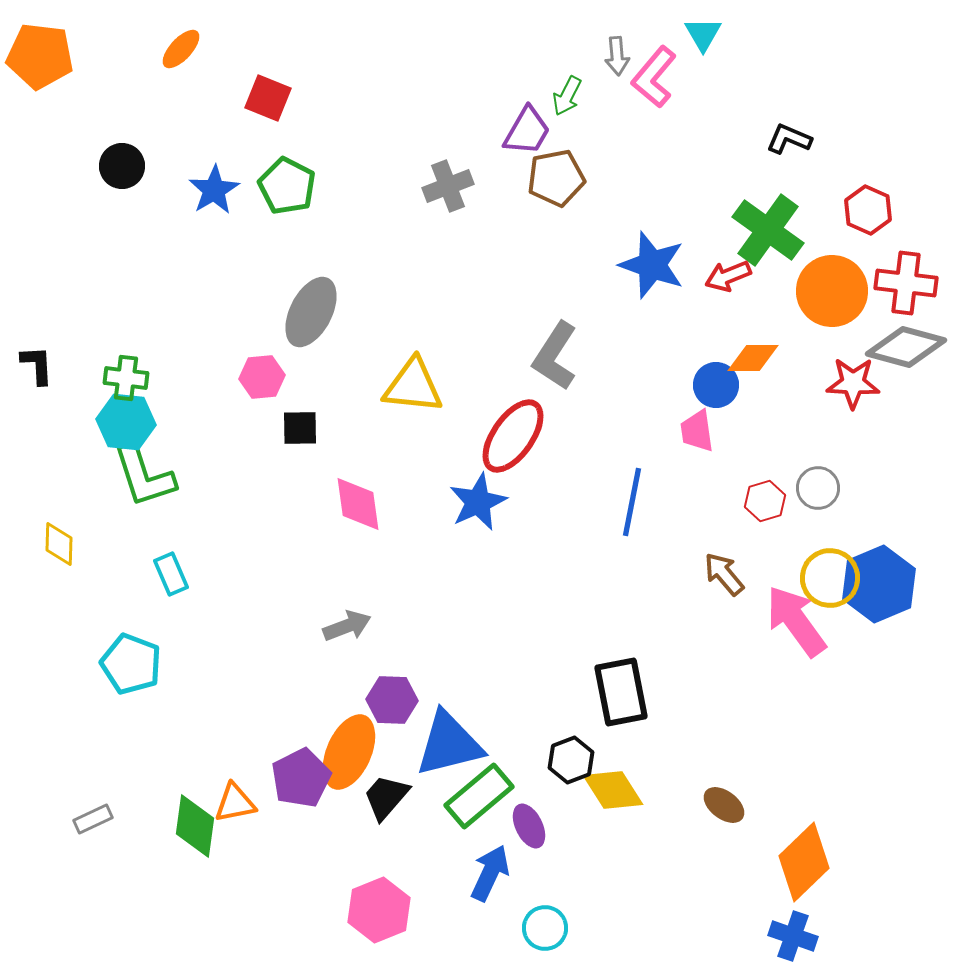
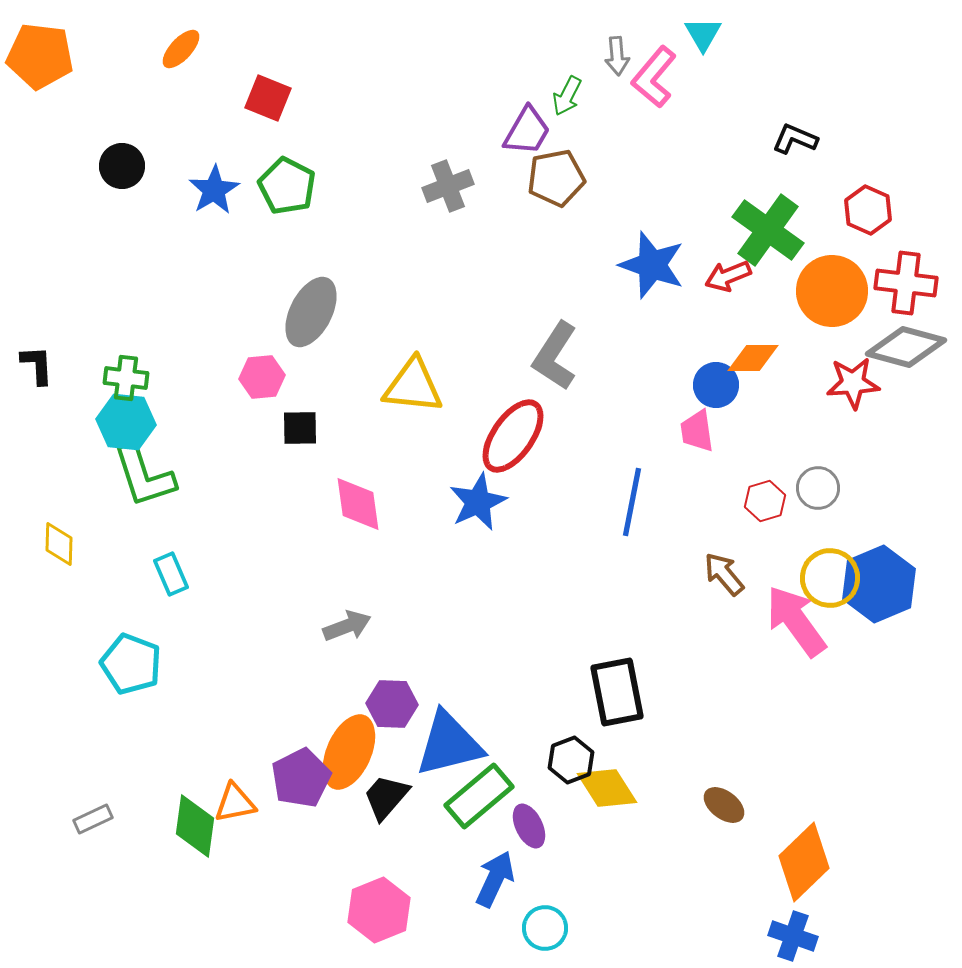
black L-shape at (789, 139): moved 6 px right
red star at (853, 383): rotated 6 degrees counterclockwise
black rectangle at (621, 692): moved 4 px left
purple hexagon at (392, 700): moved 4 px down
yellow diamond at (613, 790): moved 6 px left, 2 px up
blue arrow at (490, 873): moved 5 px right, 6 px down
